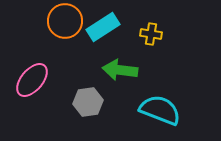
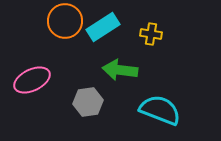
pink ellipse: rotated 24 degrees clockwise
